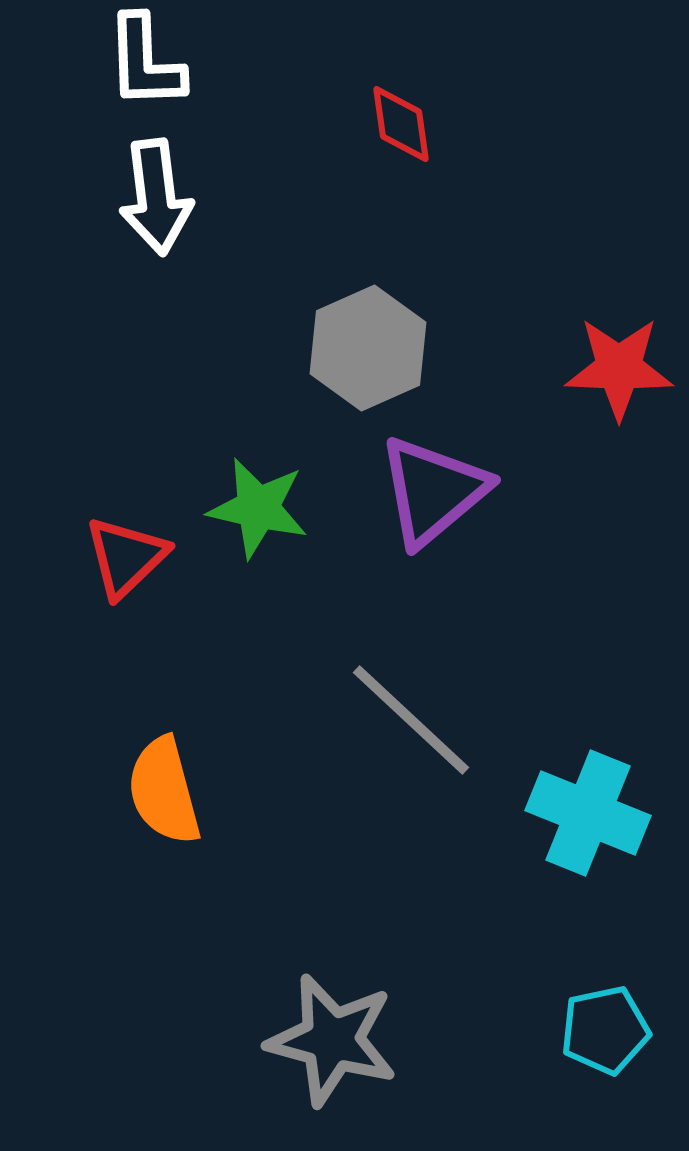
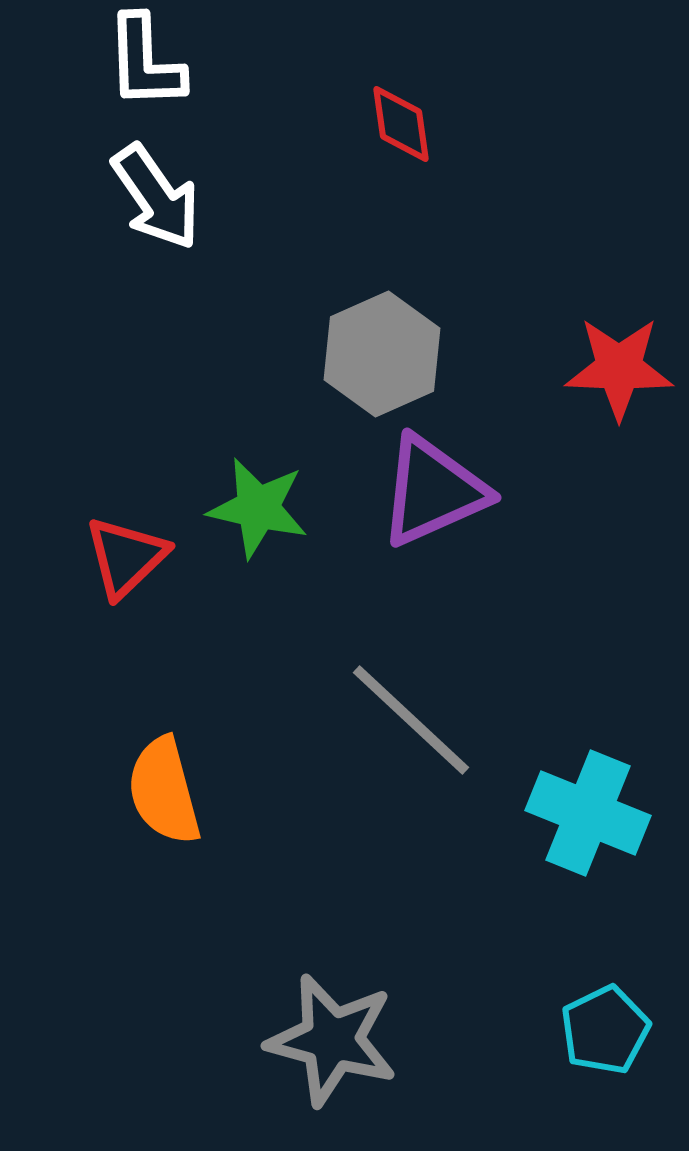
white arrow: rotated 28 degrees counterclockwise
gray hexagon: moved 14 px right, 6 px down
purple triangle: rotated 16 degrees clockwise
cyan pentagon: rotated 14 degrees counterclockwise
